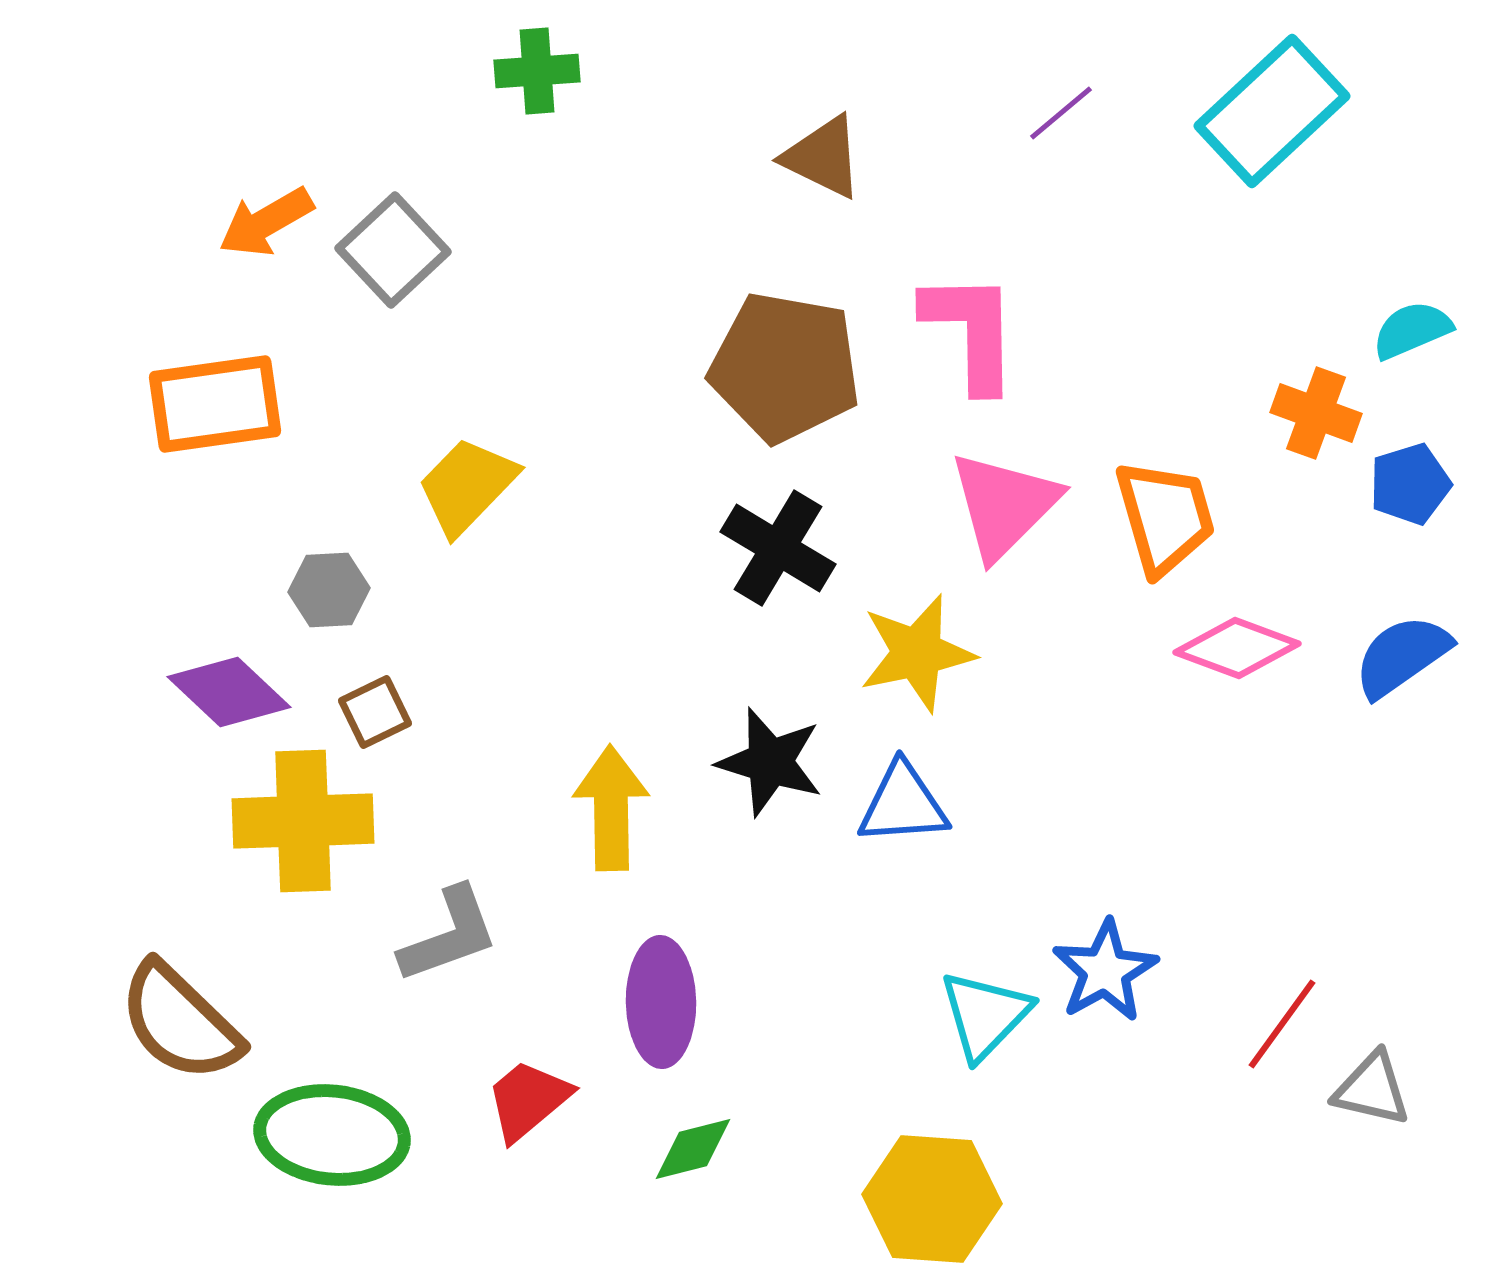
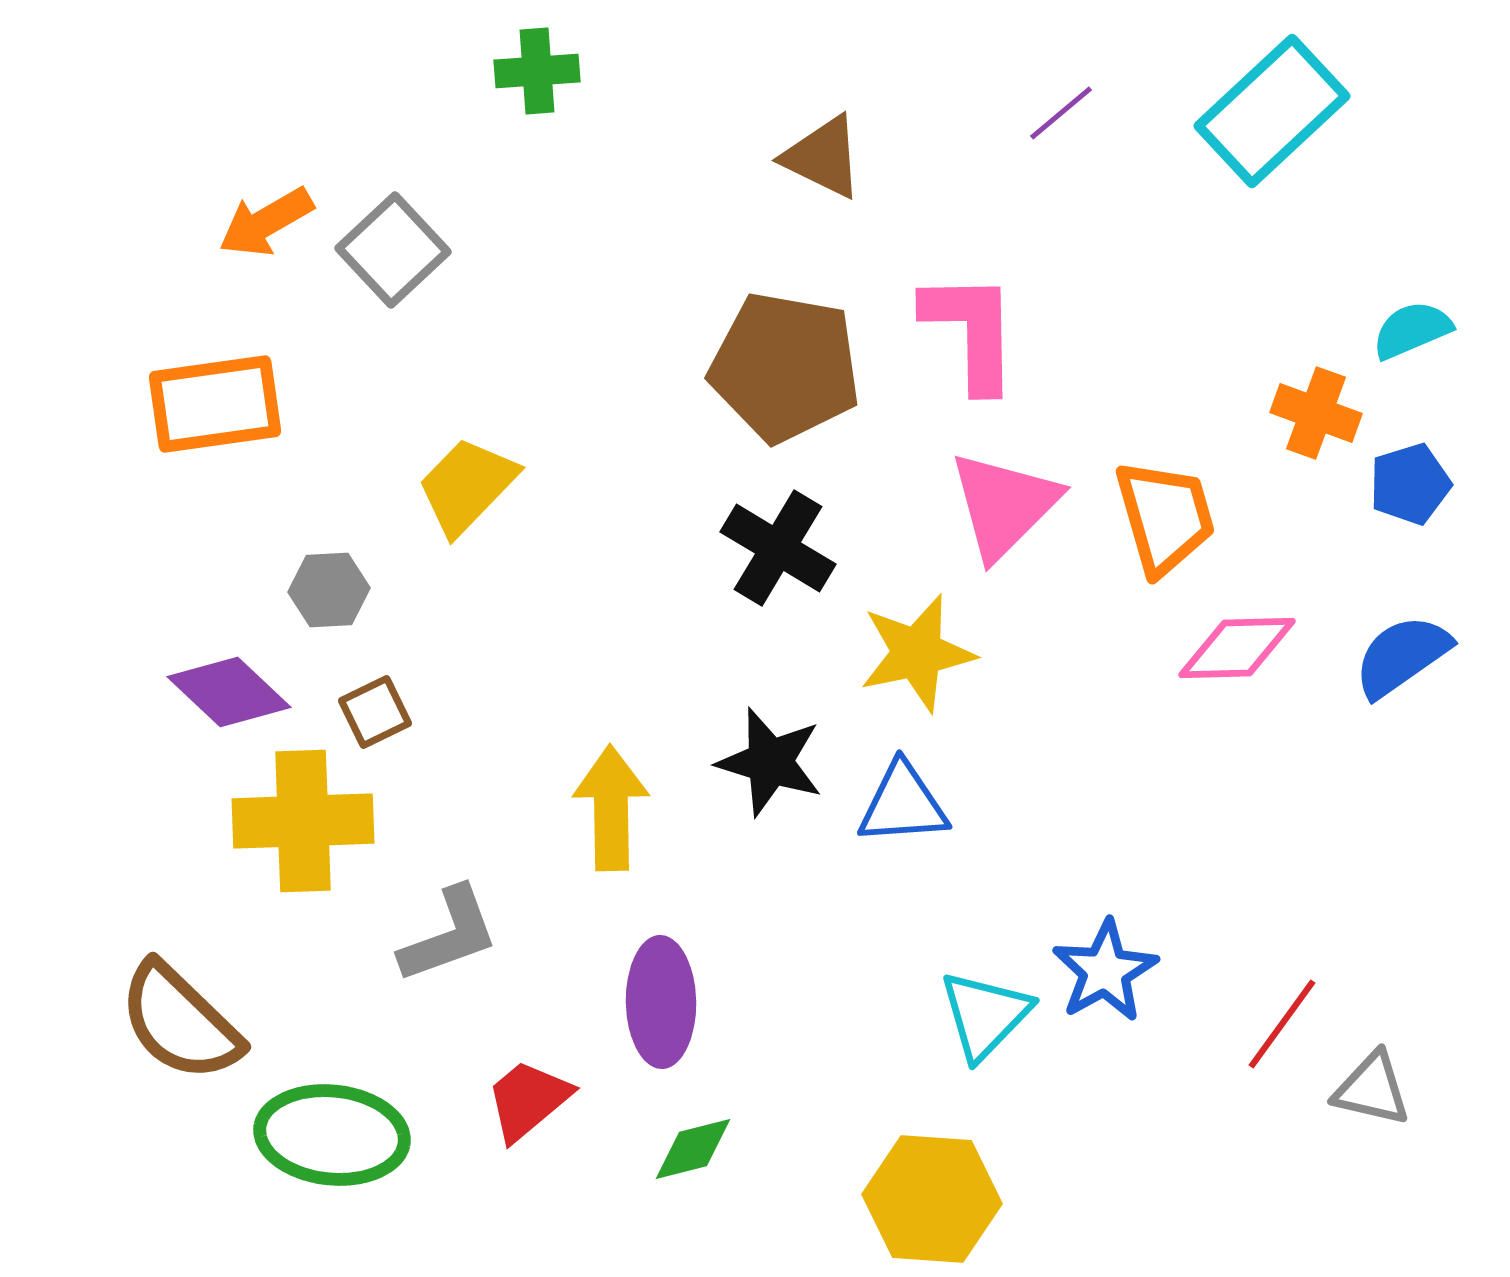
pink diamond: rotated 22 degrees counterclockwise
